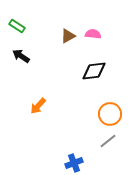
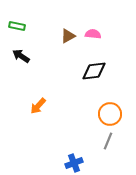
green rectangle: rotated 21 degrees counterclockwise
gray line: rotated 30 degrees counterclockwise
